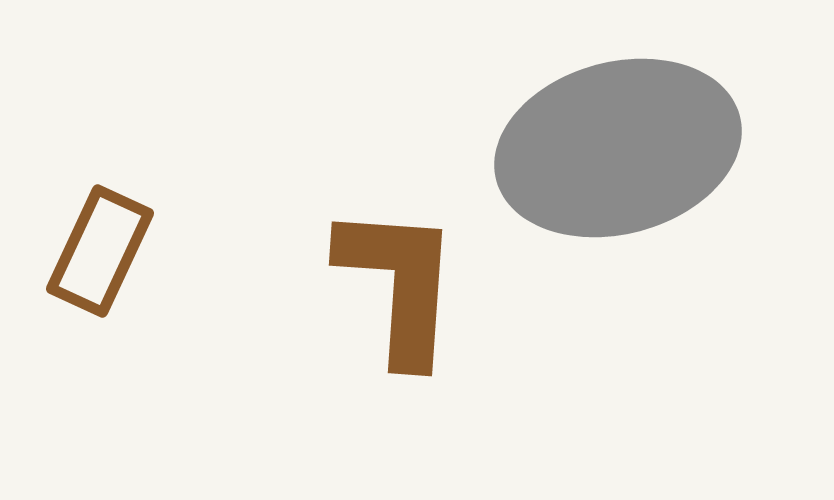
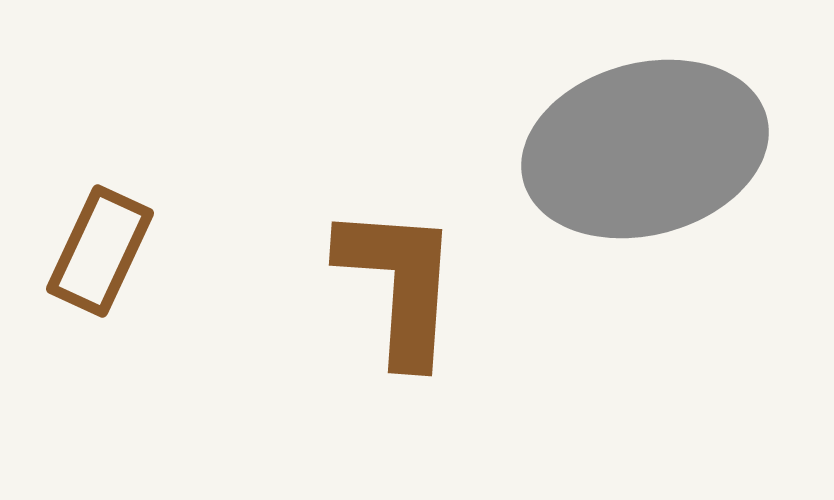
gray ellipse: moved 27 px right, 1 px down
